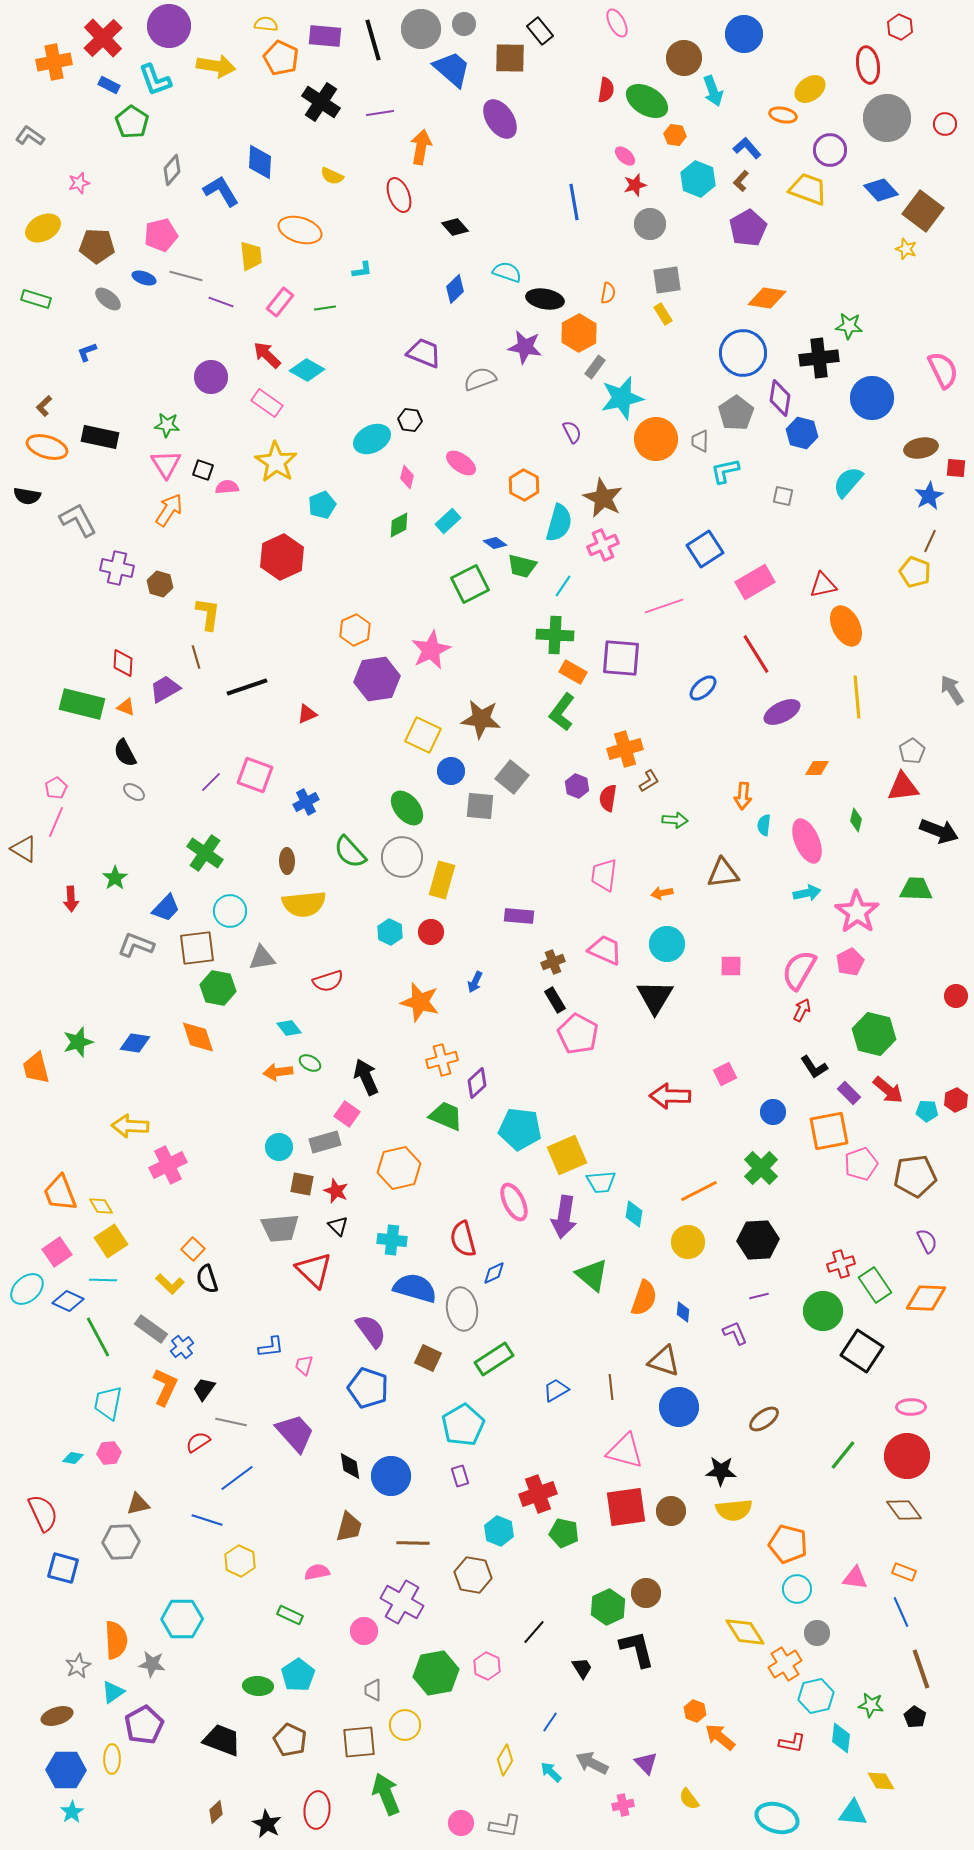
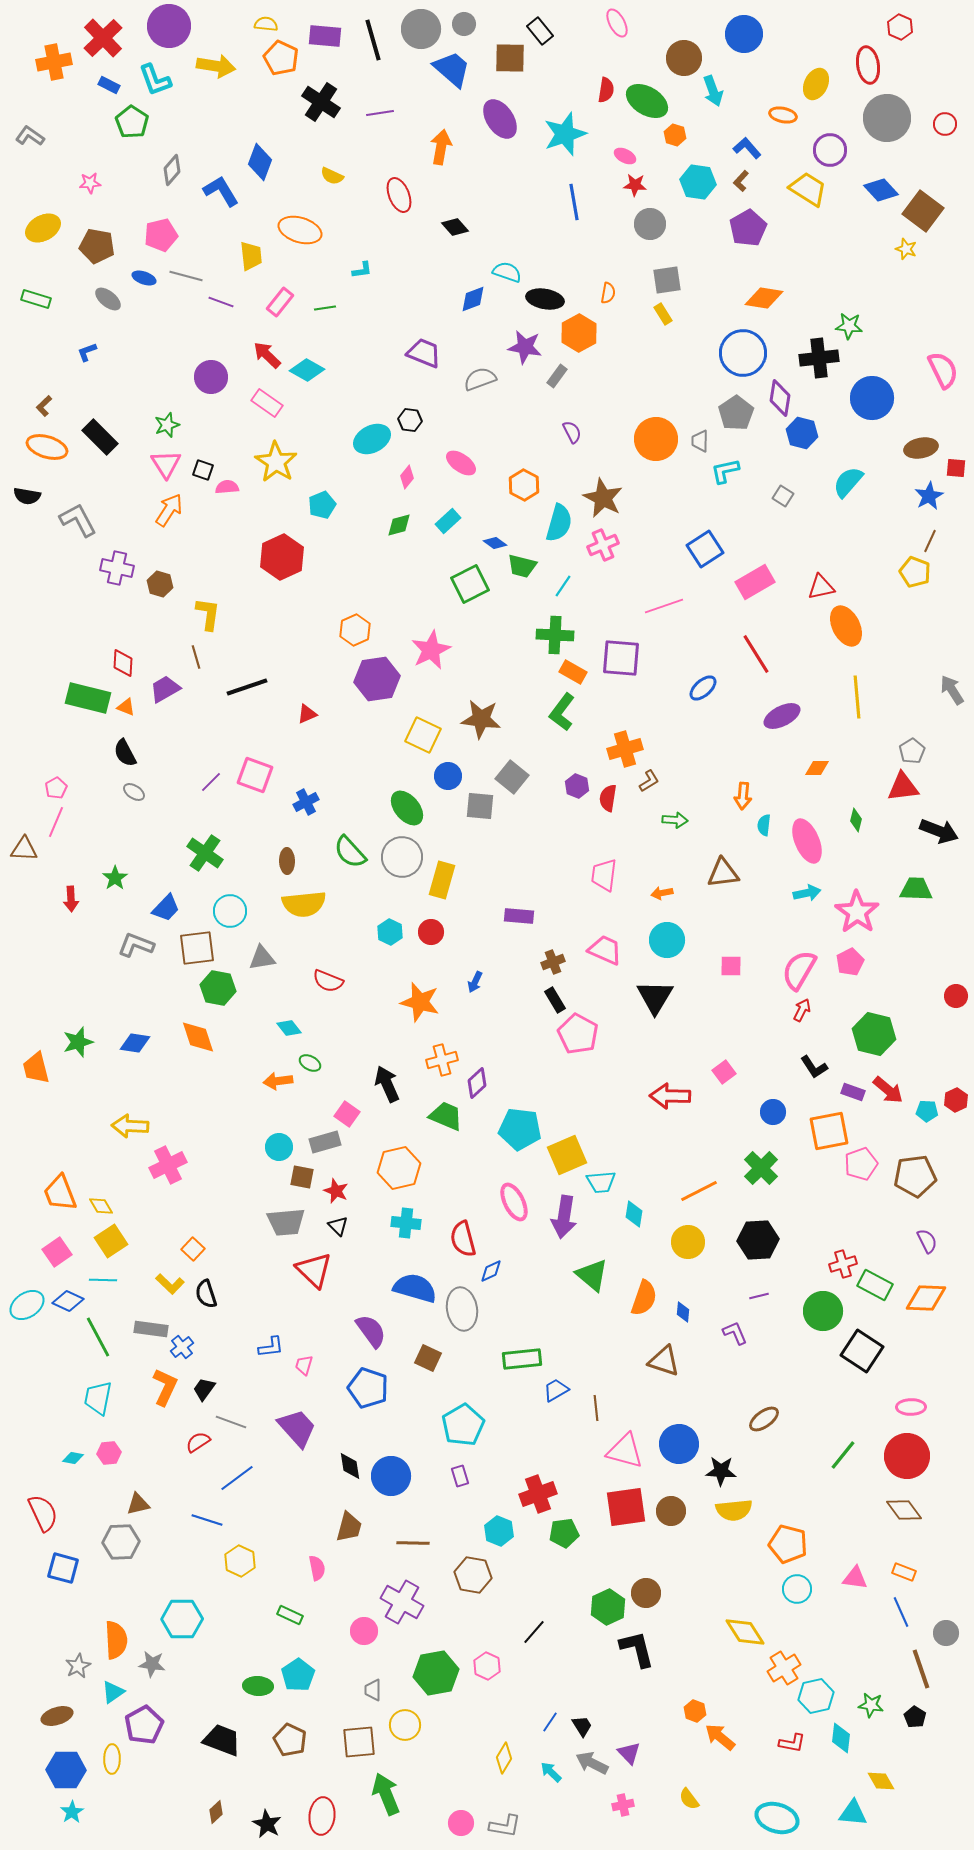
yellow ellipse at (810, 89): moved 6 px right, 5 px up; rotated 28 degrees counterclockwise
orange hexagon at (675, 135): rotated 10 degrees clockwise
orange arrow at (421, 147): moved 20 px right
pink ellipse at (625, 156): rotated 15 degrees counterclockwise
blue diamond at (260, 162): rotated 18 degrees clockwise
cyan hexagon at (698, 179): moved 3 px down; rotated 12 degrees counterclockwise
pink star at (79, 183): moved 11 px right; rotated 10 degrees clockwise
red star at (635, 185): rotated 20 degrees clockwise
yellow trapezoid at (808, 189): rotated 12 degrees clockwise
brown pentagon at (97, 246): rotated 8 degrees clockwise
blue diamond at (455, 289): moved 18 px right, 10 px down; rotated 24 degrees clockwise
orange diamond at (767, 298): moved 3 px left
gray rectangle at (595, 367): moved 38 px left, 9 px down
cyan star at (622, 398): moved 57 px left, 264 px up; rotated 6 degrees counterclockwise
green star at (167, 425): rotated 25 degrees counterclockwise
black rectangle at (100, 437): rotated 33 degrees clockwise
pink diamond at (407, 477): rotated 25 degrees clockwise
gray square at (783, 496): rotated 20 degrees clockwise
green diamond at (399, 525): rotated 12 degrees clockwise
red triangle at (823, 585): moved 2 px left, 2 px down
green rectangle at (82, 704): moved 6 px right, 6 px up
purple ellipse at (782, 712): moved 4 px down
blue circle at (451, 771): moved 3 px left, 5 px down
brown triangle at (24, 849): rotated 28 degrees counterclockwise
cyan circle at (667, 944): moved 4 px up
red semicircle at (328, 981): rotated 40 degrees clockwise
orange arrow at (278, 1072): moved 9 px down
pink square at (725, 1074): moved 1 px left, 2 px up; rotated 10 degrees counterclockwise
black arrow at (366, 1077): moved 21 px right, 7 px down
purple rectangle at (849, 1093): moved 4 px right, 1 px up; rotated 25 degrees counterclockwise
brown square at (302, 1184): moved 7 px up
gray trapezoid at (280, 1228): moved 6 px right, 6 px up
cyan cross at (392, 1240): moved 14 px right, 17 px up
red cross at (841, 1264): moved 2 px right
blue diamond at (494, 1273): moved 3 px left, 2 px up
black semicircle at (207, 1279): moved 1 px left, 15 px down
green rectangle at (875, 1285): rotated 28 degrees counterclockwise
cyan ellipse at (27, 1289): moved 16 px down; rotated 8 degrees clockwise
gray rectangle at (151, 1329): rotated 28 degrees counterclockwise
green rectangle at (494, 1359): moved 28 px right; rotated 27 degrees clockwise
brown line at (611, 1387): moved 15 px left, 21 px down
cyan trapezoid at (108, 1403): moved 10 px left, 5 px up
blue circle at (679, 1407): moved 37 px down
gray line at (231, 1422): rotated 8 degrees clockwise
purple trapezoid at (295, 1433): moved 2 px right, 5 px up
green pentagon at (564, 1533): rotated 20 degrees counterclockwise
pink semicircle at (317, 1572): moved 4 px up; rotated 90 degrees clockwise
gray circle at (817, 1633): moved 129 px right
orange cross at (785, 1664): moved 1 px left, 4 px down
black trapezoid at (582, 1668): moved 58 px down
yellow diamond at (505, 1760): moved 1 px left, 2 px up
purple triangle at (646, 1763): moved 17 px left, 10 px up
red ellipse at (317, 1810): moved 5 px right, 6 px down
